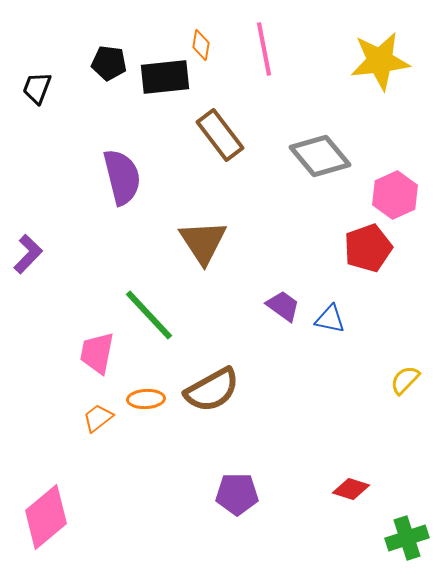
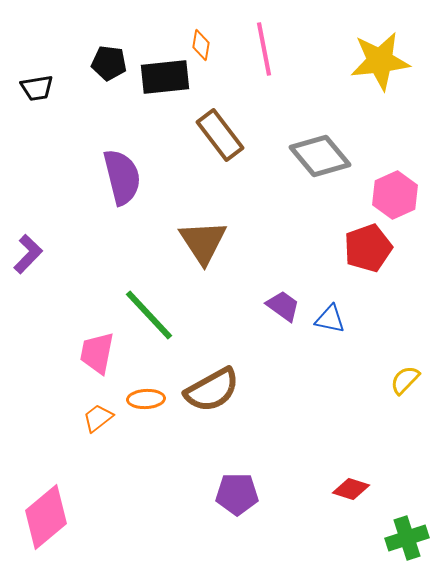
black trapezoid: rotated 120 degrees counterclockwise
